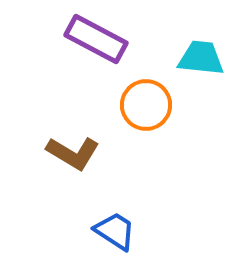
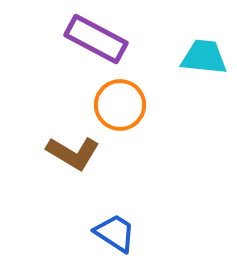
cyan trapezoid: moved 3 px right, 1 px up
orange circle: moved 26 px left
blue trapezoid: moved 2 px down
